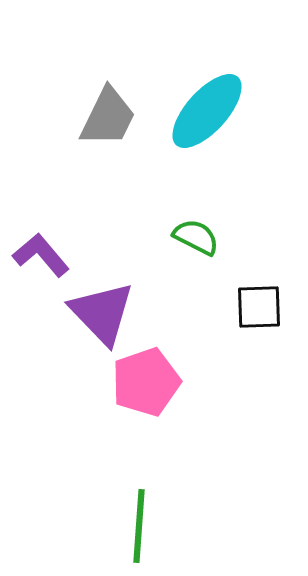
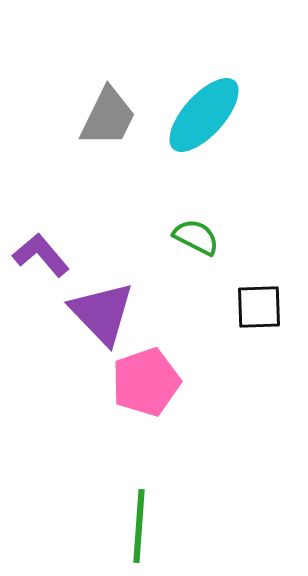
cyan ellipse: moved 3 px left, 4 px down
